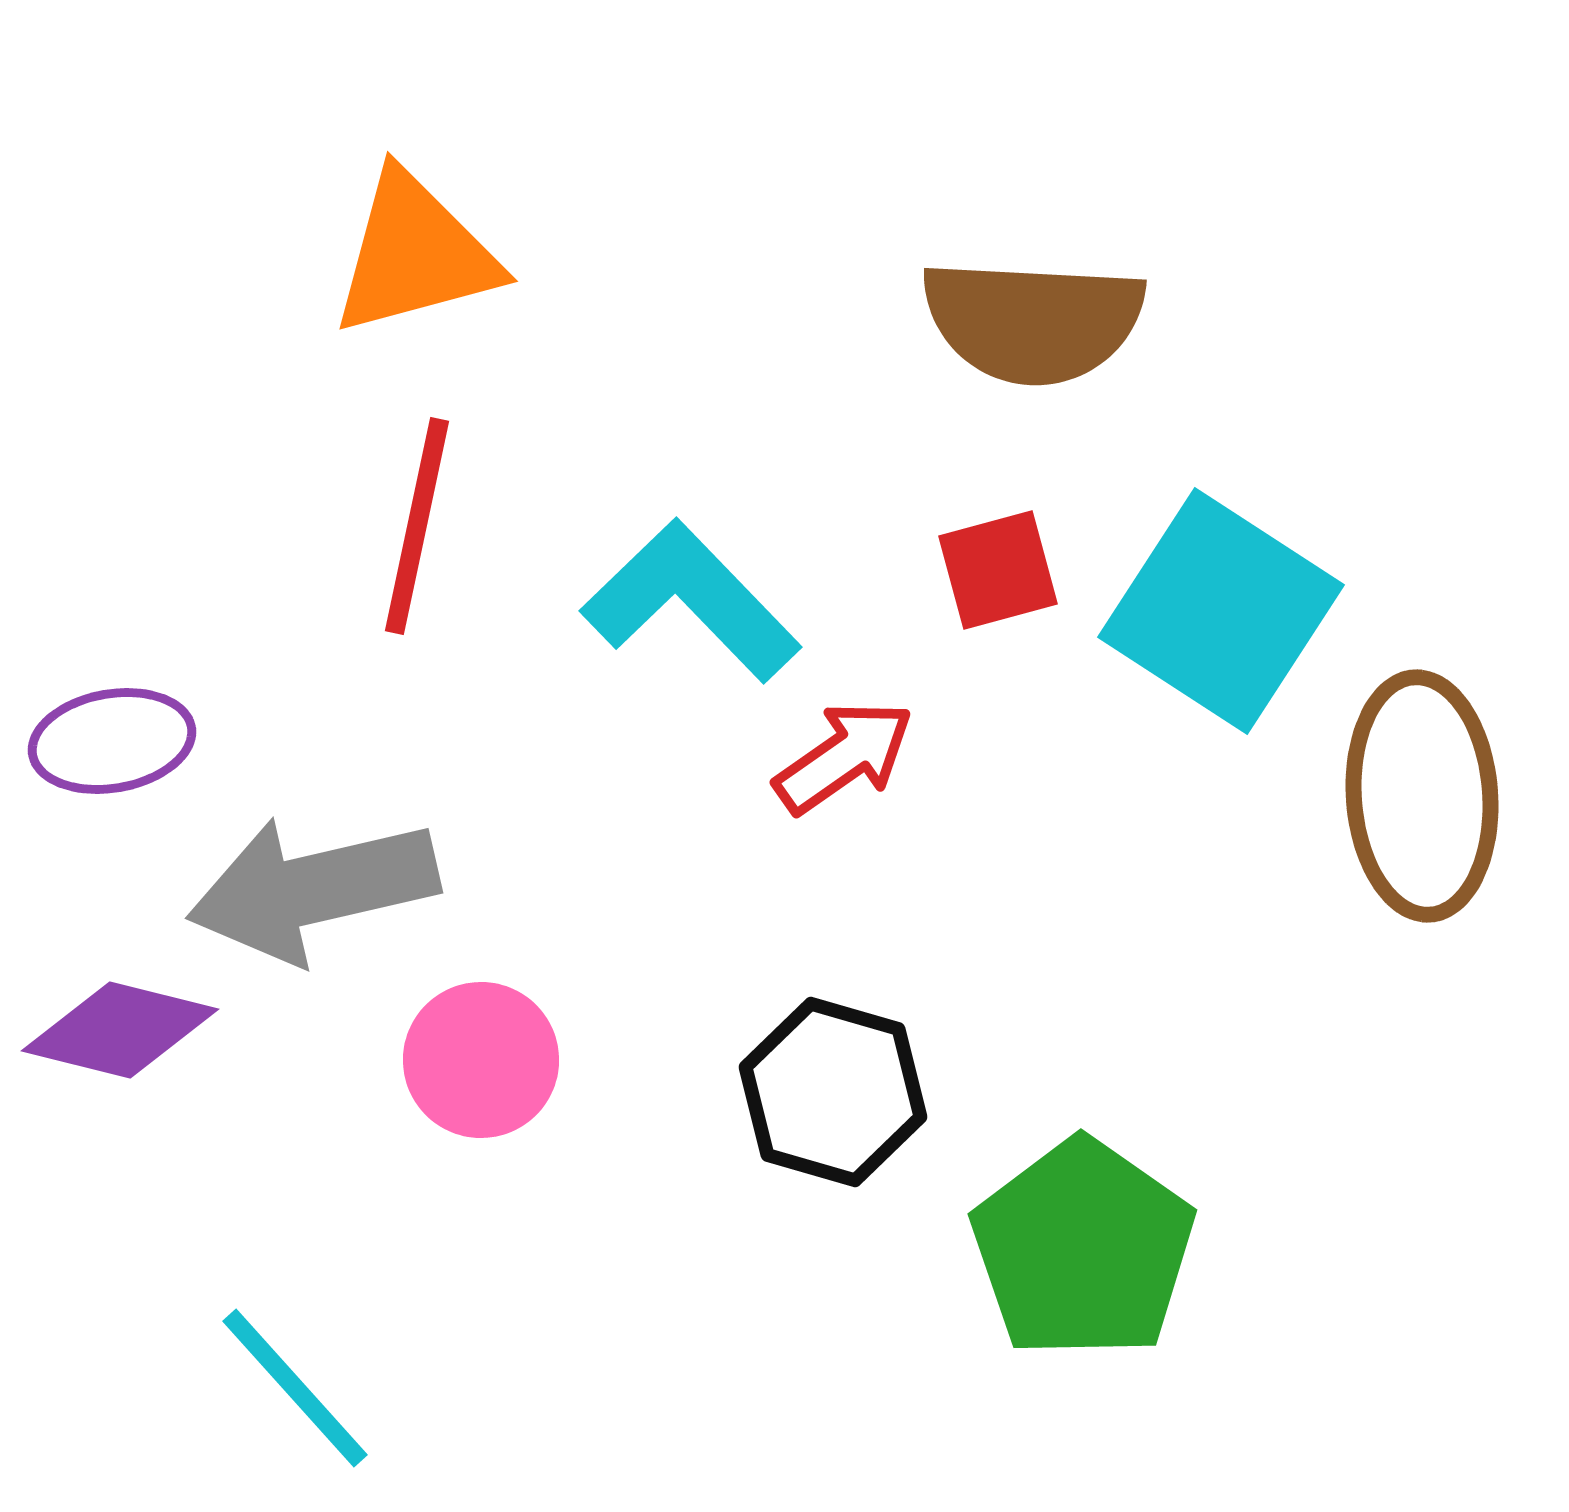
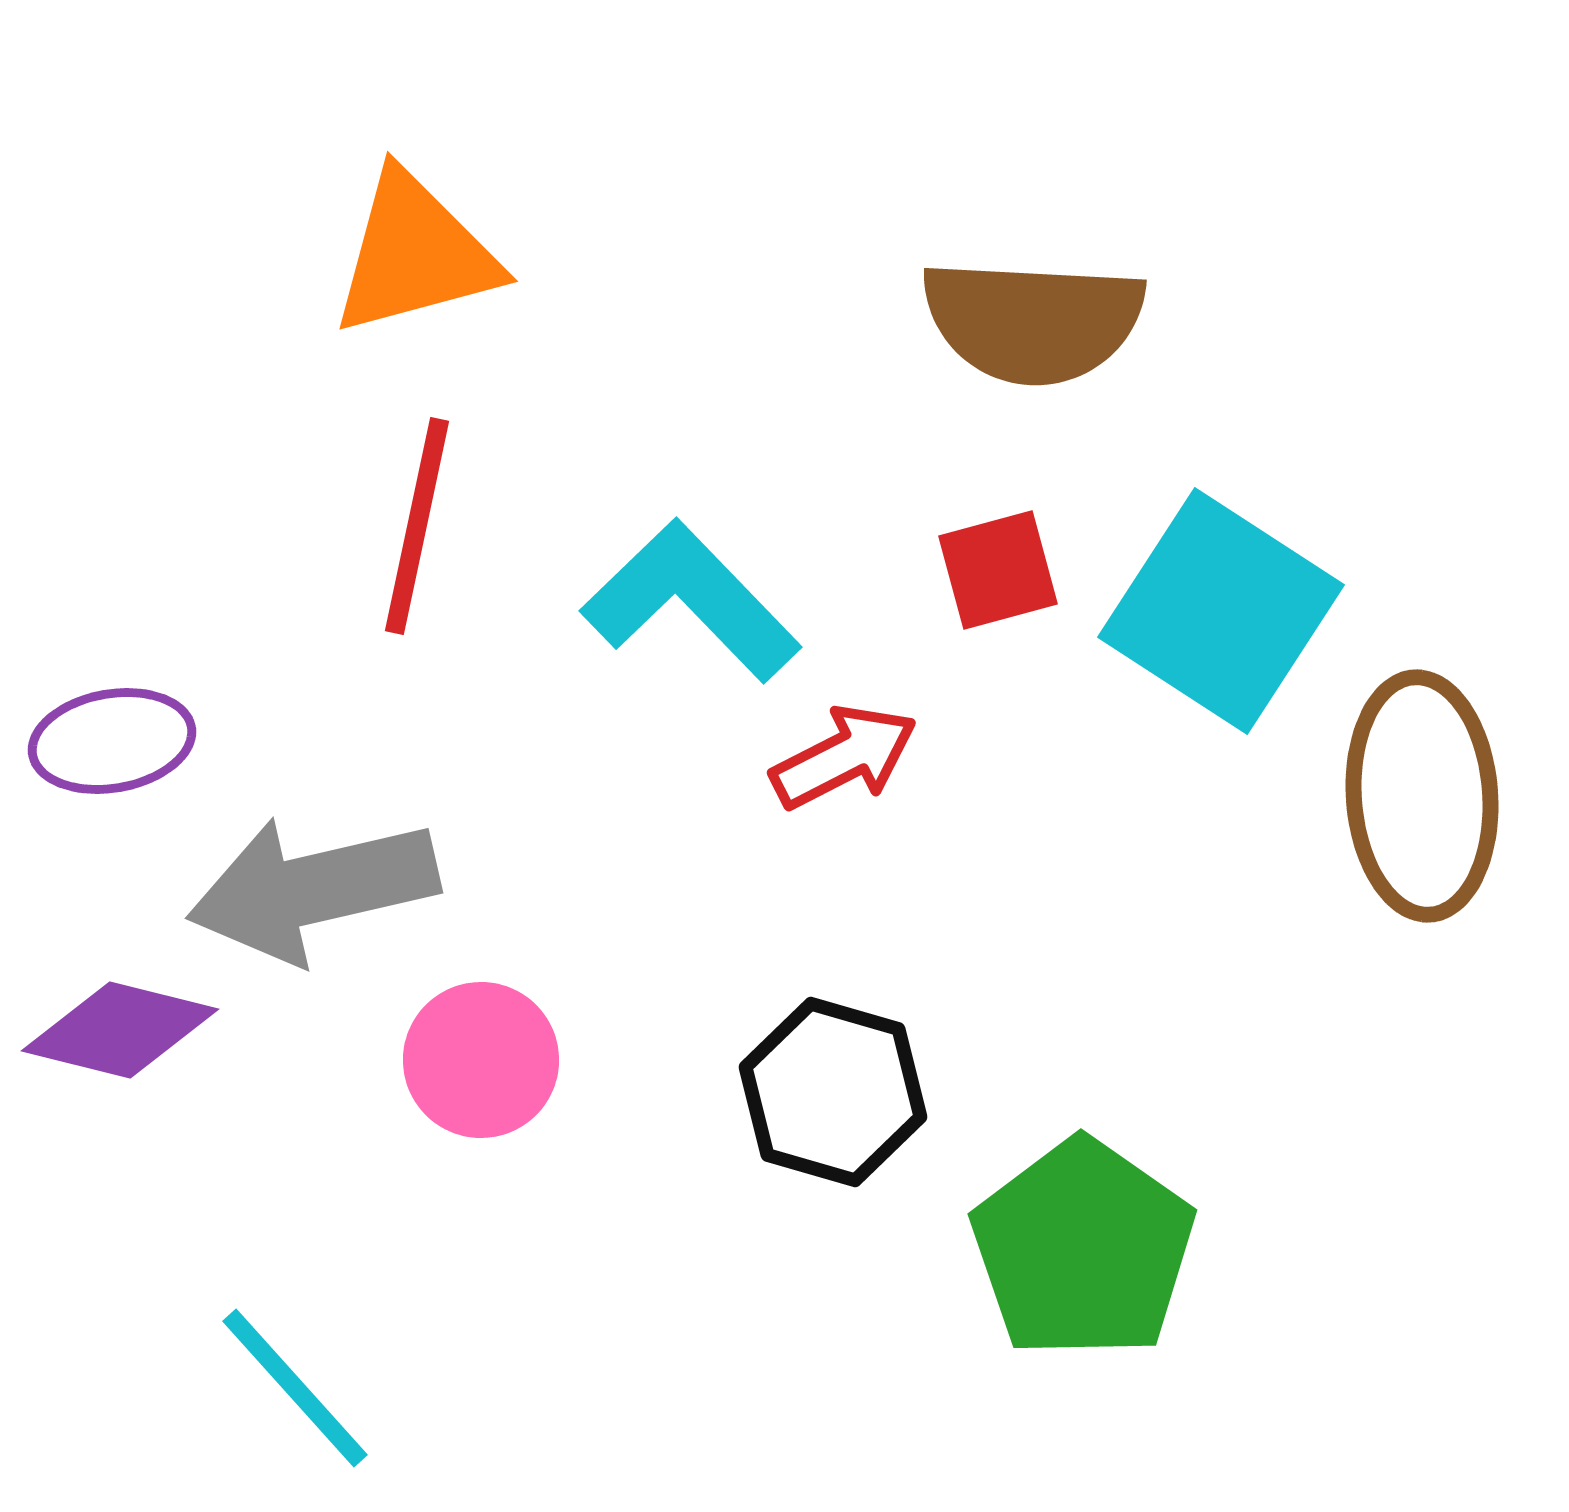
red arrow: rotated 8 degrees clockwise
